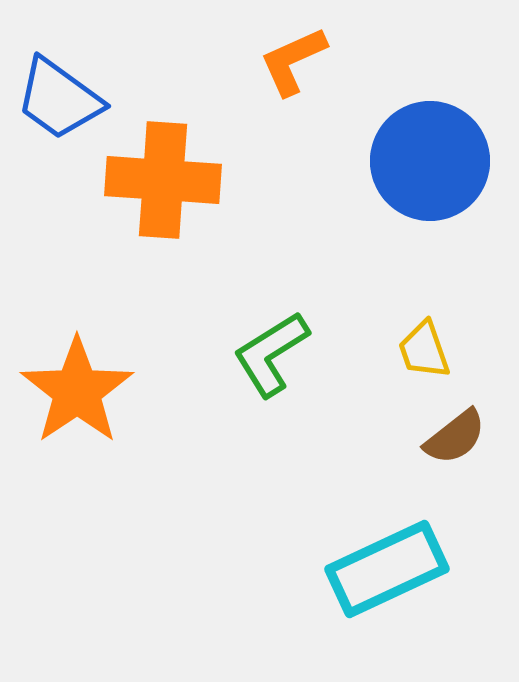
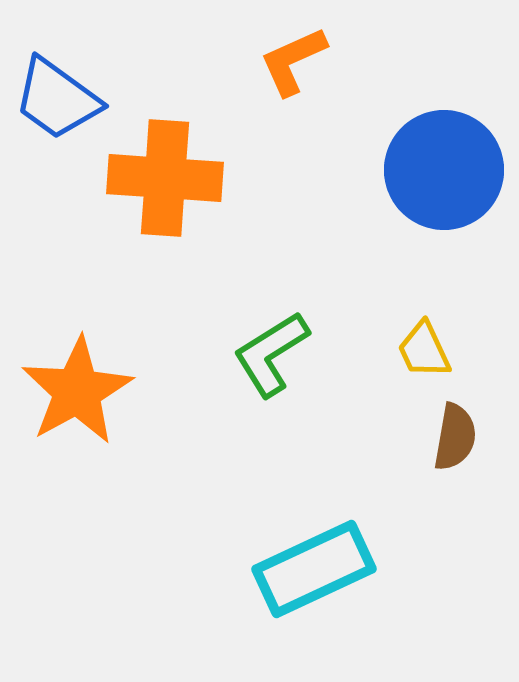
blue trapezoid: moved 2 px left
blue circle: moved 14 px right, 9 px down
orange cross: moved 2 px right, 2 px up
yellow trapezoid: rotated 6 degrees counterclockwise
orange star: rotated 5 degrees clockwise
brown semicircle: rotated 42 degrees counterclockwise
cyan rectangle: moved 73 px left
